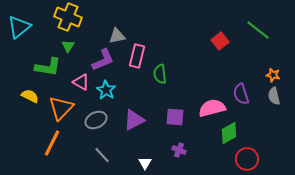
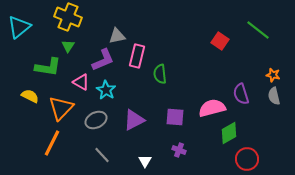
red square: rotated 18 degrees counterclockwise
white triangle: moved 2 px up
